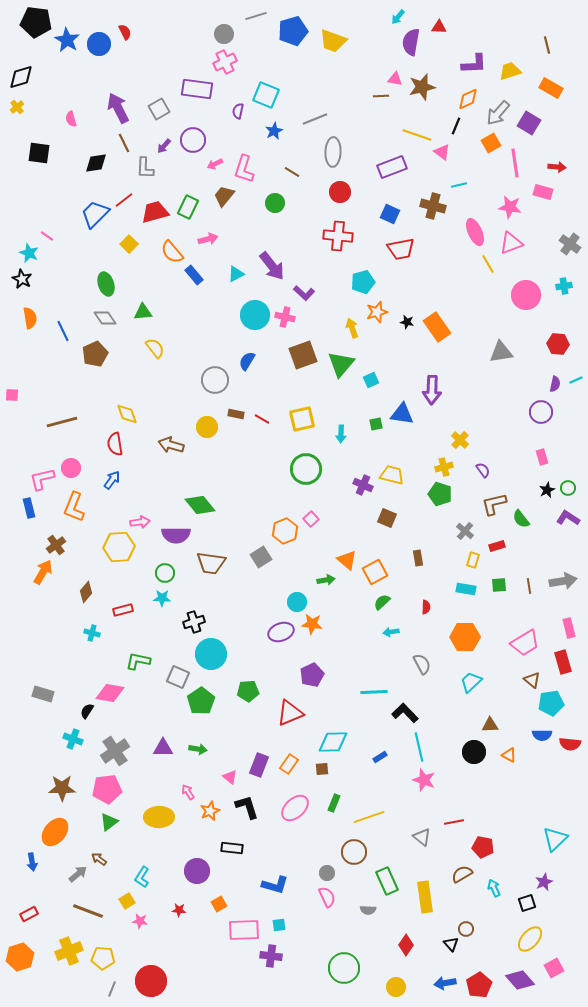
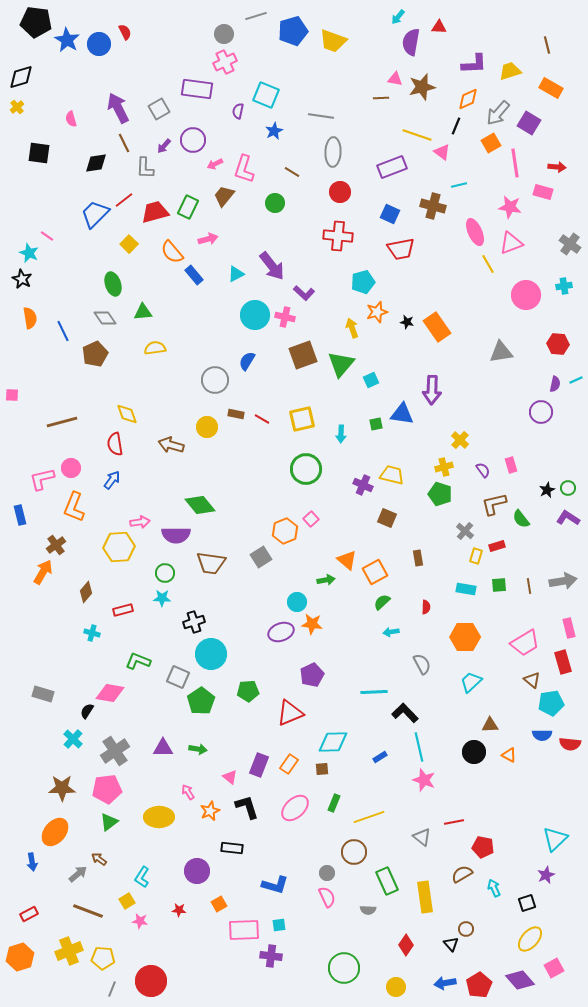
brown line at (381, 96): moved 2 px down
gray line at (315, 119): moved 6 px right, 3 px up; rotated 30 degrees clockwise
green ellipse at (106, 284): moved 7 px right
yellow semicircle at (155, 348): rotated 60 degrees counterclockwise
pink rectangle at (542, 457): moved 31 px left, 8 px down
blue rectangle at (29, 508): moved 9 px left, 7 px down
yellow rectangle at (473, 560): moved 3 px right, 4 px up
green L-shape at (138, 661): rotated 10 degrees clockwise
cyan cross at (73, 739): rotated 24 degrees clockwise
purple star at (544, 882): moved 2 px right, 7 px up
